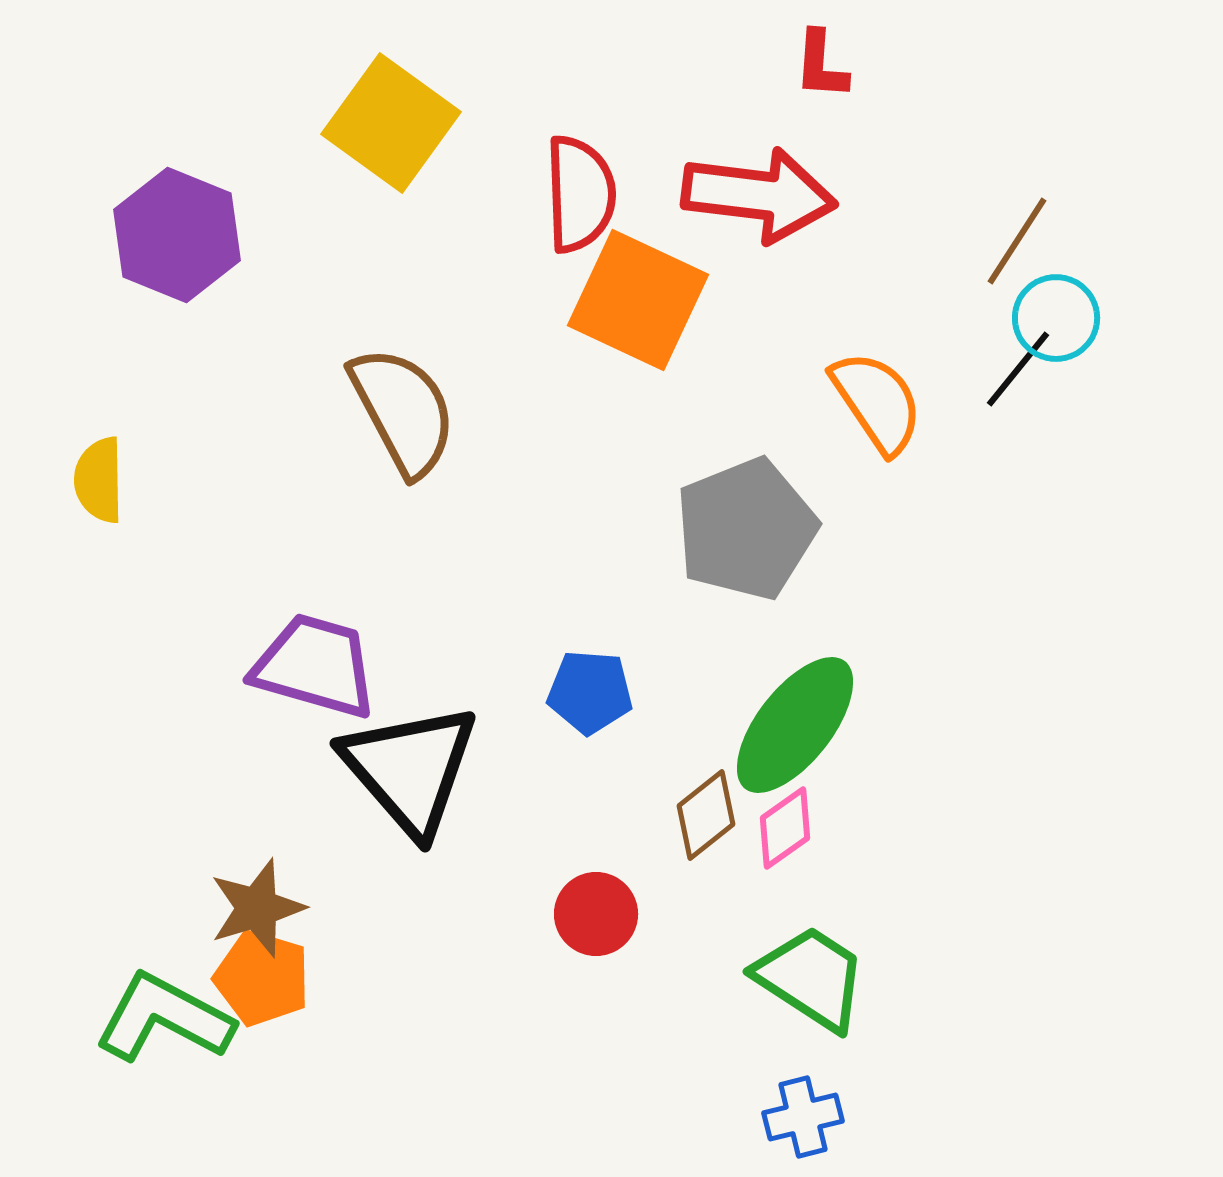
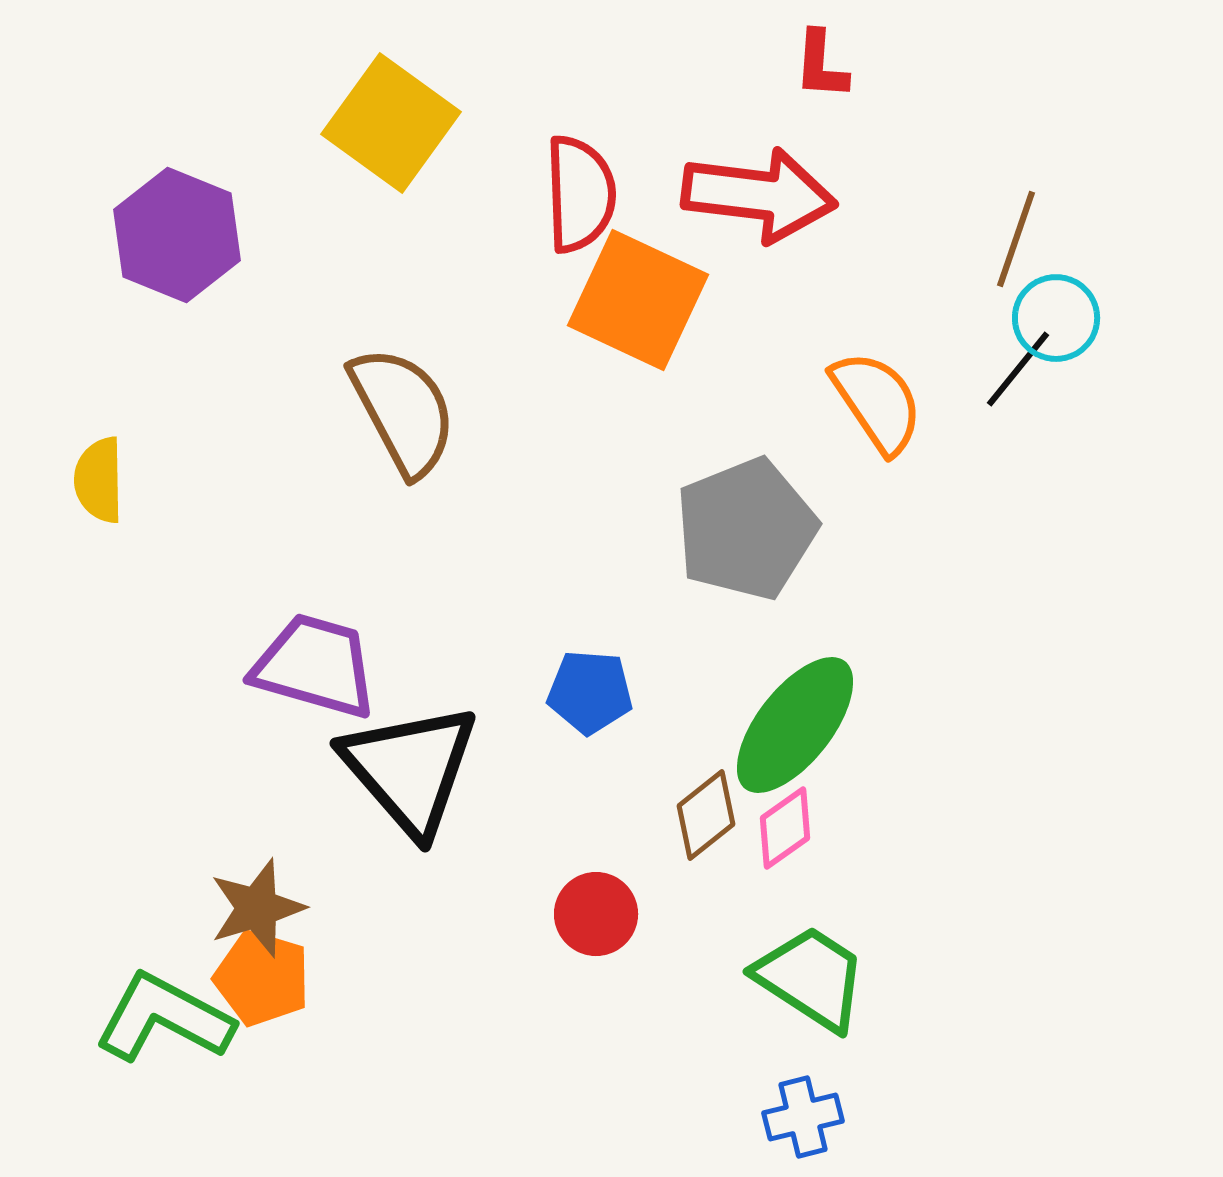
brown line: moved 1 px left, 2 px up; rotated 14 degrees counterclockwise
